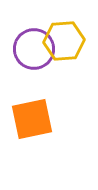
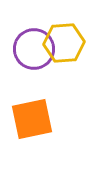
yellow hexagon: moved 2 px down
